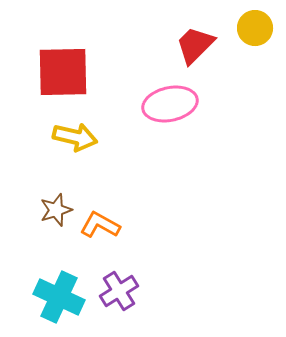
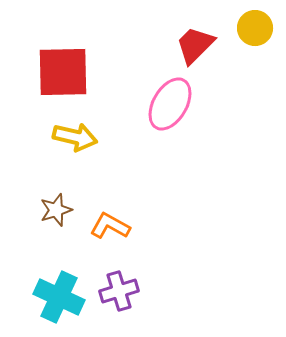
pink ellipse: rotated 48 degrees counterclockwise
orange L-shape: moved 10 px right, 1 px down
purple cross: rotated 15 degrees clockwise
